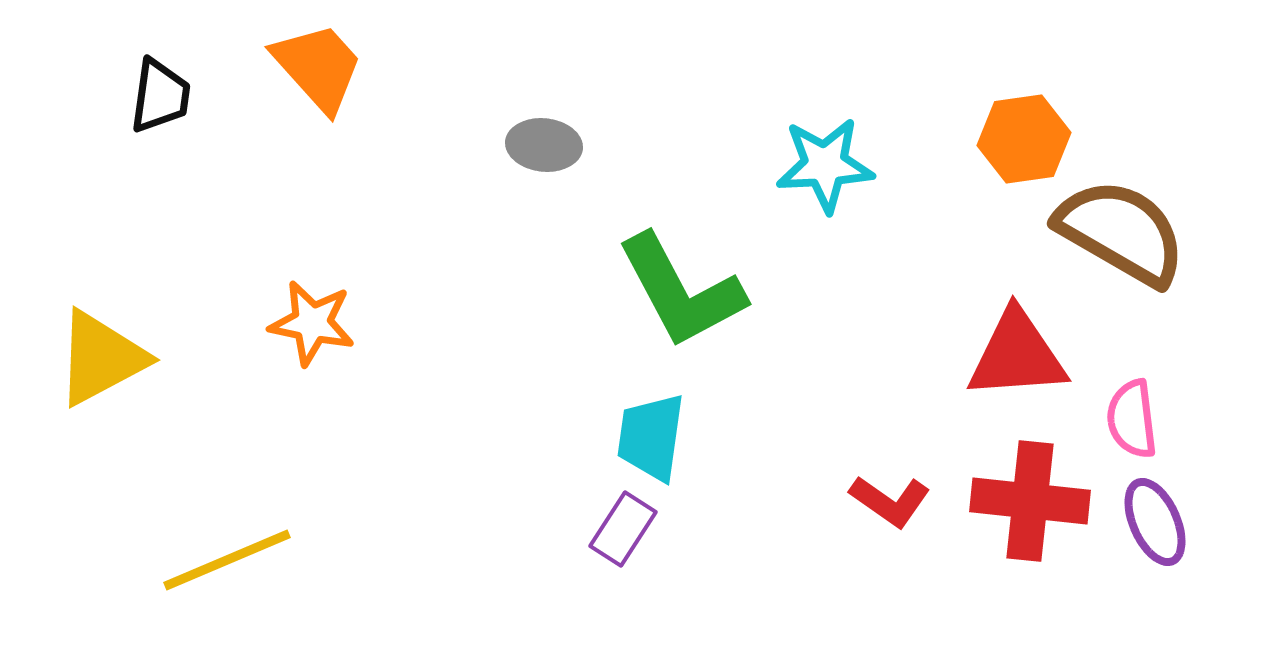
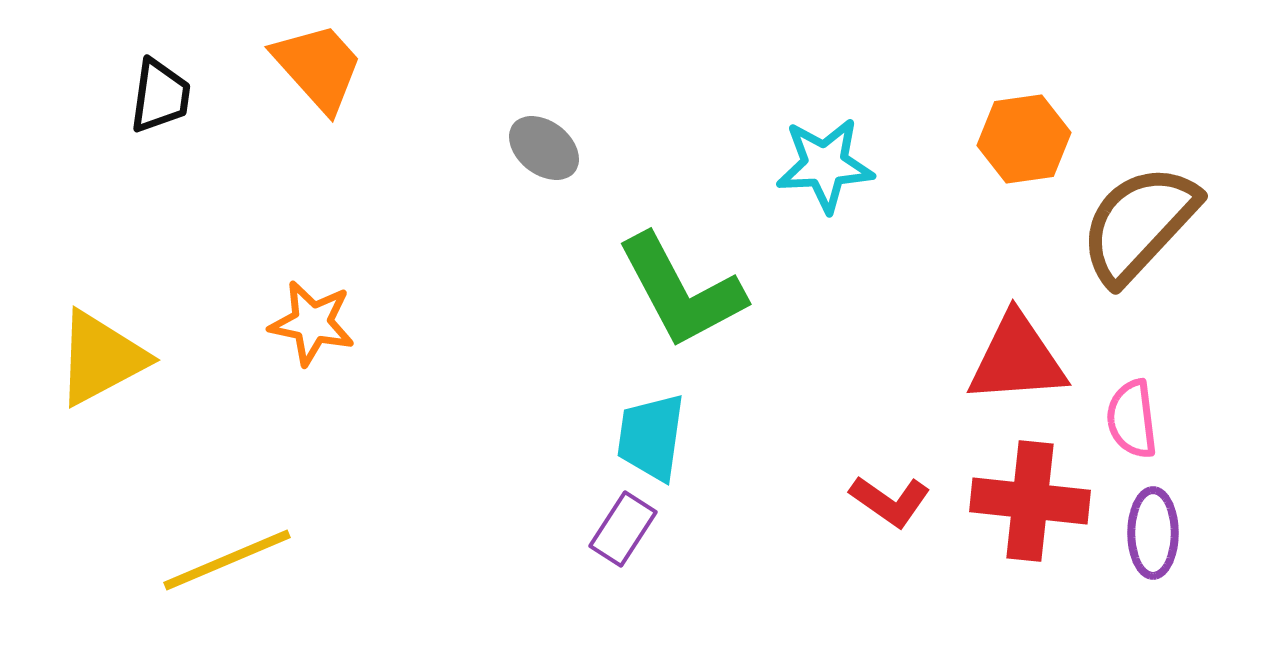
gray ellipse: moved 3 px down; rotated 32 degrees clockwise
brown semicircle: moved 18 px right, 8 px up; rotated 77 degrees counterclockwise
red triangle: moved 4 px down
purple ellipse: moved 2 px left, 11 px down; rotated 24 degrees clockwise
